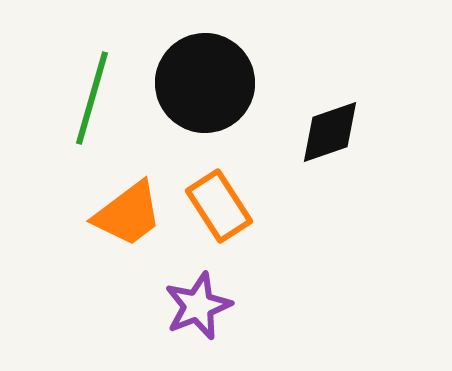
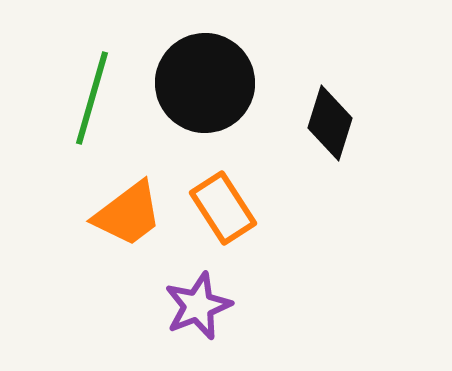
black diamond: moved 9 px up; rotated 54 degrees counterclockwise
orange rectangle: moved 4 px right, 2 px down
